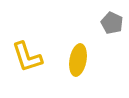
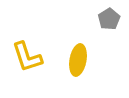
gray pentagon: moved 3 px left, 4 px up; rotated 15 degrees clockwise
